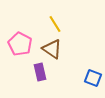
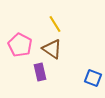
pink pentagon: moved 1 px down
